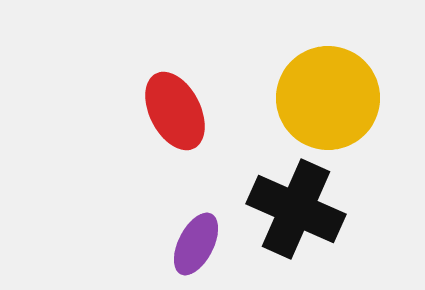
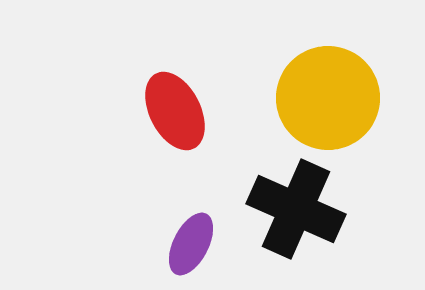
purple ellipse: moved 5 px left
